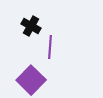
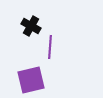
purple square: rotated 32 degrees clockwise
